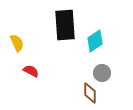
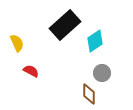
black rectangle: rotated 52 degrees clockwise
brown diamond: moved 1 px left, 1 px down
